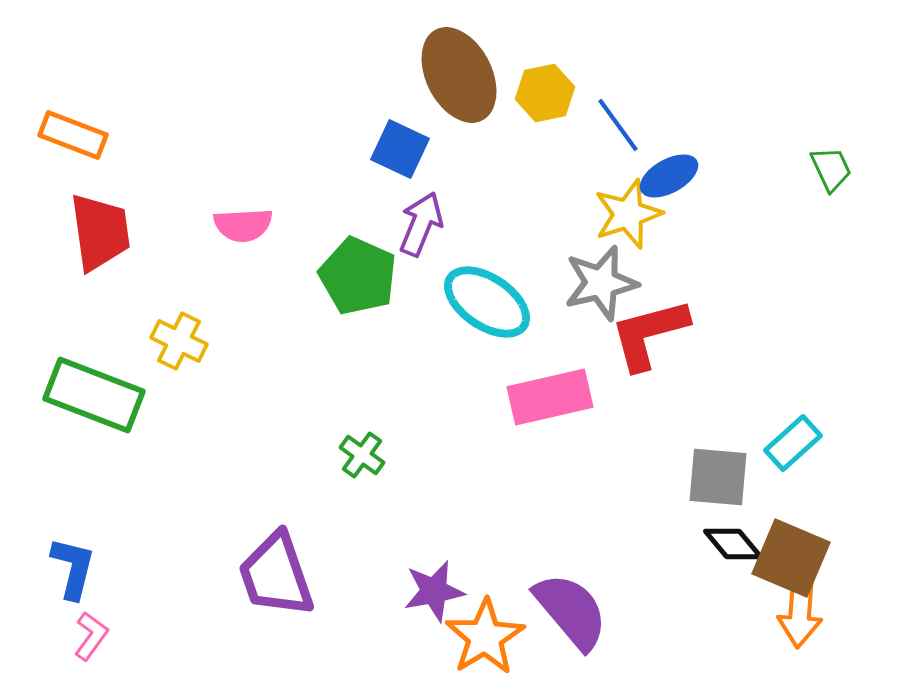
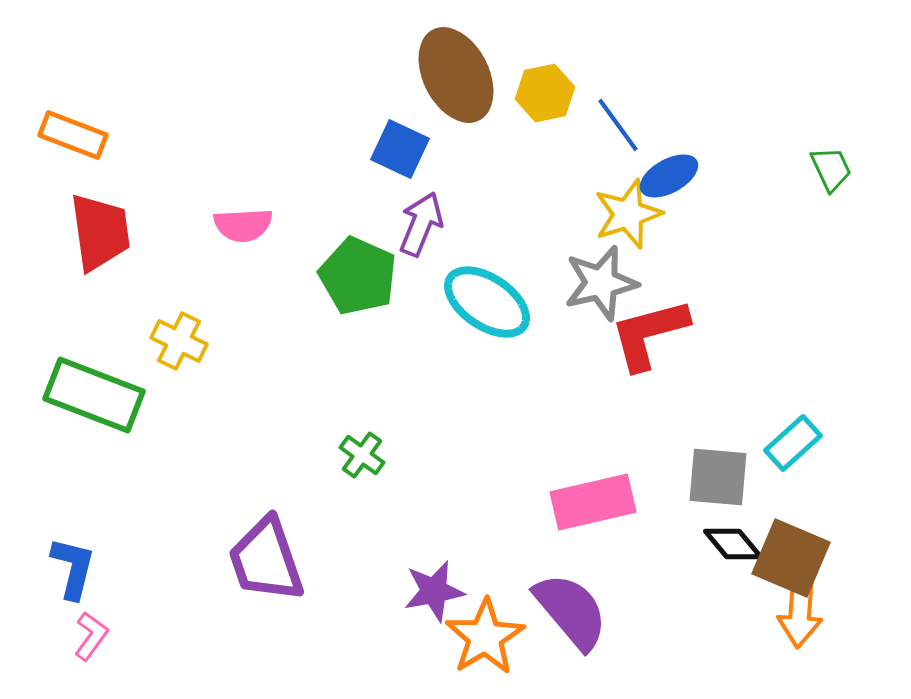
brown ellipse: moved 3 px left
pink rectangle: moved 43 px right, 105 px down
purple trapezoid: moved 10 px left, 15 px up
